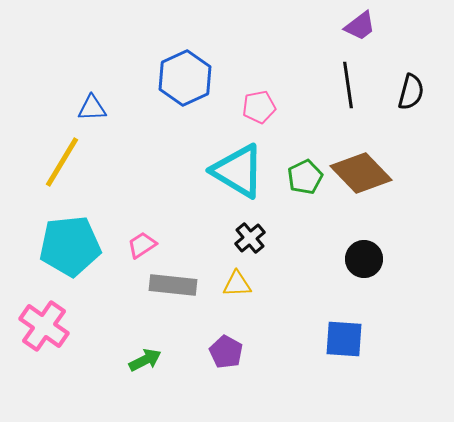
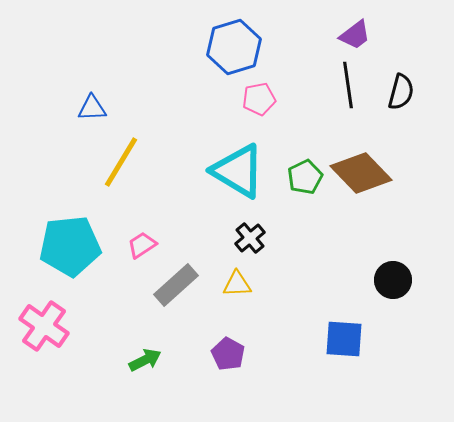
purple trapezoid: moved 5 px left, 9 px down
blue hexagon: moved 49 px right, 31 px up; rotated 8 degrees clockwise
black semicircle: moved 10 px left
pink pentagon: moved 8 px up
yellow line: moved 59 px right
black circle: moved 29 px right, 21 px down
gray rectangle: moved 3 px right; rotated 48 degrees counterclockwise
purple pentagon: moved 2 px right, 2 px down
